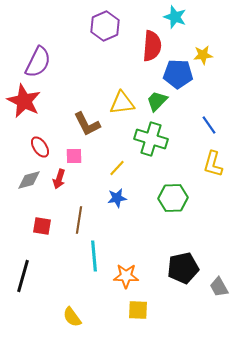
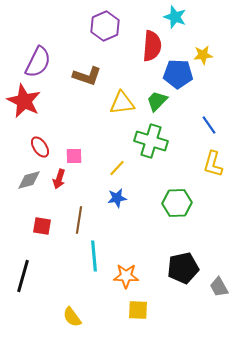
brown L-shape: moved 48 px up; rotated 44 degrees counterclockwise
green cross: moved 2 px down
green hexagon: moved 4 px right, 5 px down
